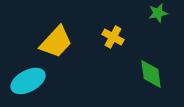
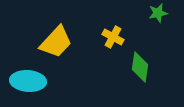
green diamond: moved 11 px left, 7 px up; rotated 16 degrees clockwise
cyan ellipse: rotated 32 degrees clockwise
